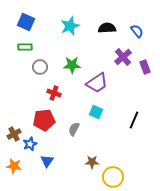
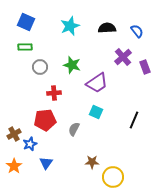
green star: rotated 18 degrees clockwise
red cross: rotated 24 degrees counterclockwise
red pentagon: moved 1 px right
blue triangle: moved 1 px left, 2 px down
orange star: rotated 28 degrees clockwise
